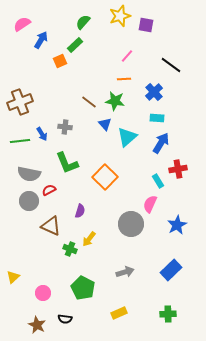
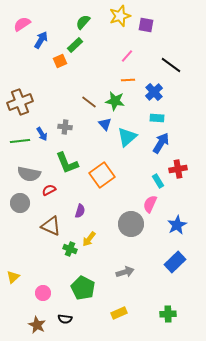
orange line at (124, 79): moved 4 px right, 1 px down
orange square at (105, 177): moved 3 px left, 2 px up; rotated 10 degrees clockwise
gray circle at (29, 201): moved 9 px left, 2 px down
blue rectangle at (171, 270): moved 4 px right, 8 px up
